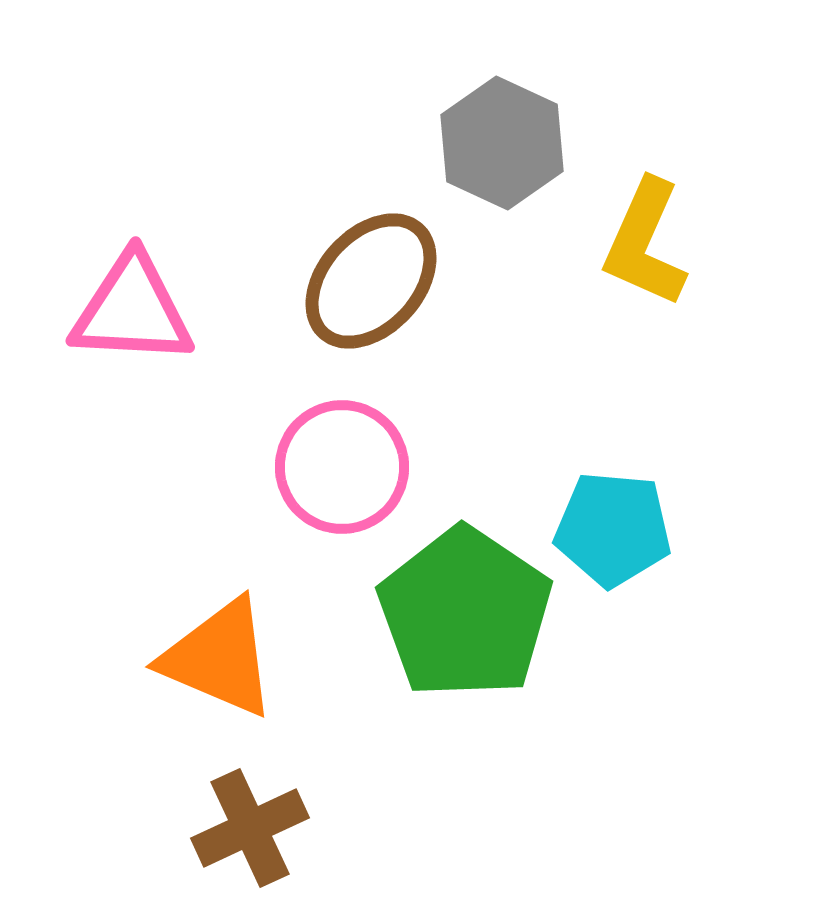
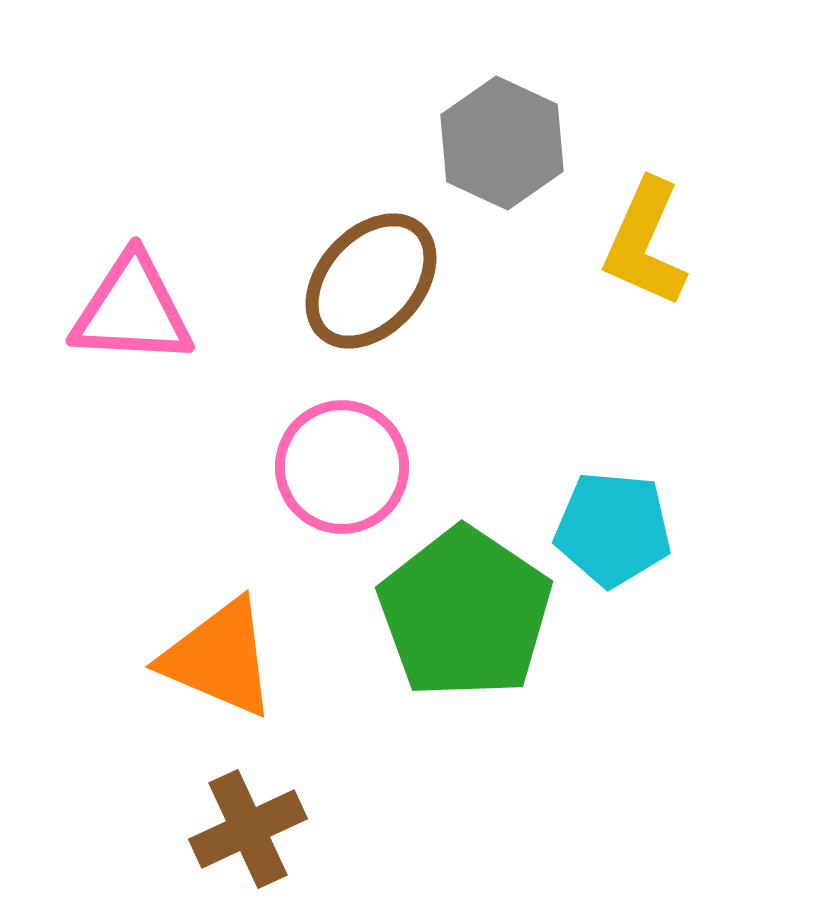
brown cross: moved 2 px left, 1 px down
